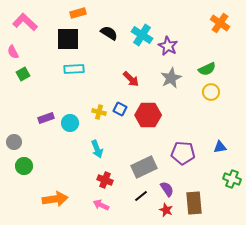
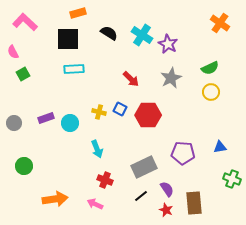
purple star: moved 2 px up
green semicircle: moved 3 px right, 1 px up
gray circle: moved 19 px up
pink arrow: moved 6 px left, 1 px up
